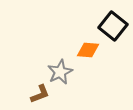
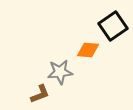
black square: rotated 16 degrees clockwise
gray star: rotated 20 degrees clockwise
